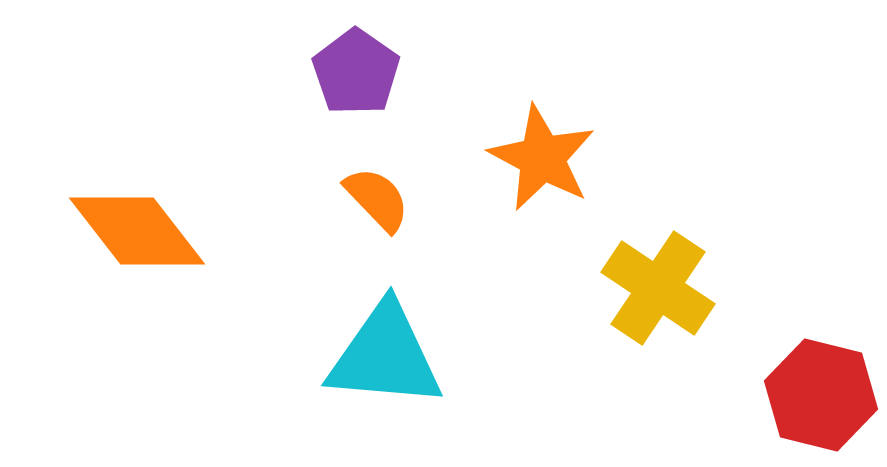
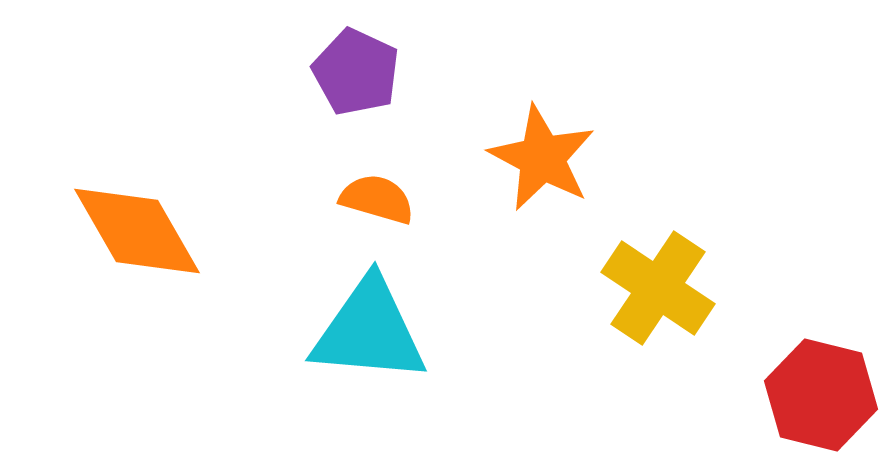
purple pentagon: rotated 10 degrees counterclockwise
orange semicircle: rotated 30 degrees counterclockwise
orange diamond: rotated 8 degrees clockwise
cyan triangle: moved 16 px left, 25 px up
